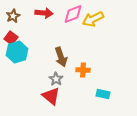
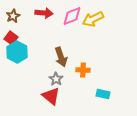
pink diamond: moved 1 px left, 2 px down
cyan hexagon: rotated 15 degrees counterclockwise
